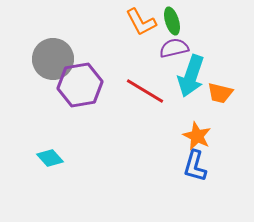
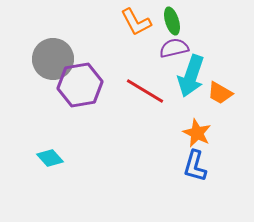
orange L-shape: moved 5 px left
orange trapezoid: rotated 16 degrees clockwise
orange star: moved 3 px up
